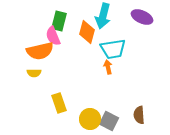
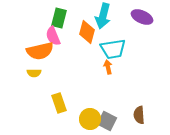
green rectangle: moved 3 px up
gray square: moved 2 px left
